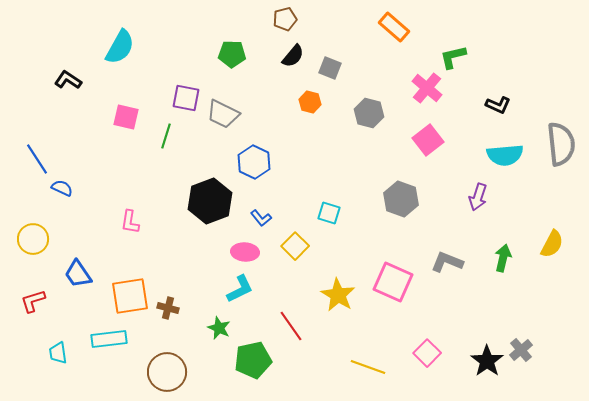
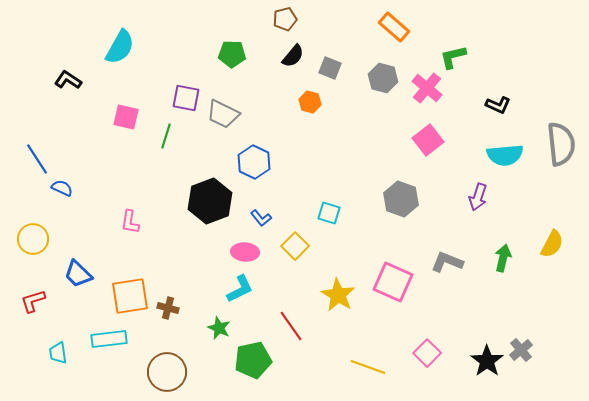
gray hexagon at (369, 113): moved 14 px right, 35 px up
blue trapezoid at (78, 274): rotated 12 degrees counterclockwise
